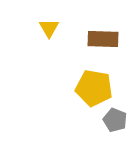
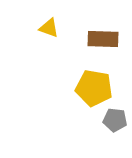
yellow triangle: rotated 40 degrees counterclockwise
gray pentagon: rotated 15 degrees counterclockwise
